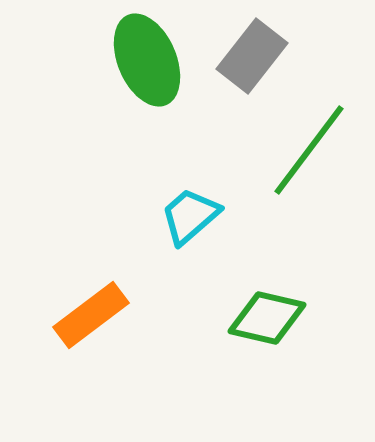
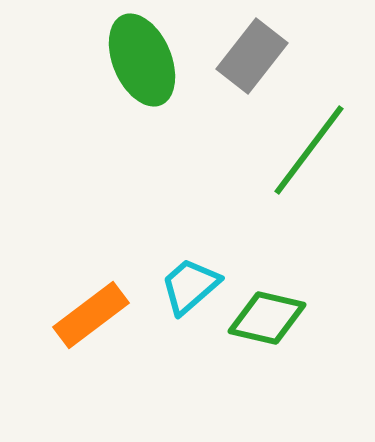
green ellipse: moved 5 px left
cyan trapezoid: moved 70 px down
